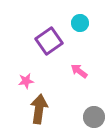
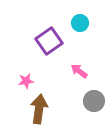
gray circle: moved 16 px up
